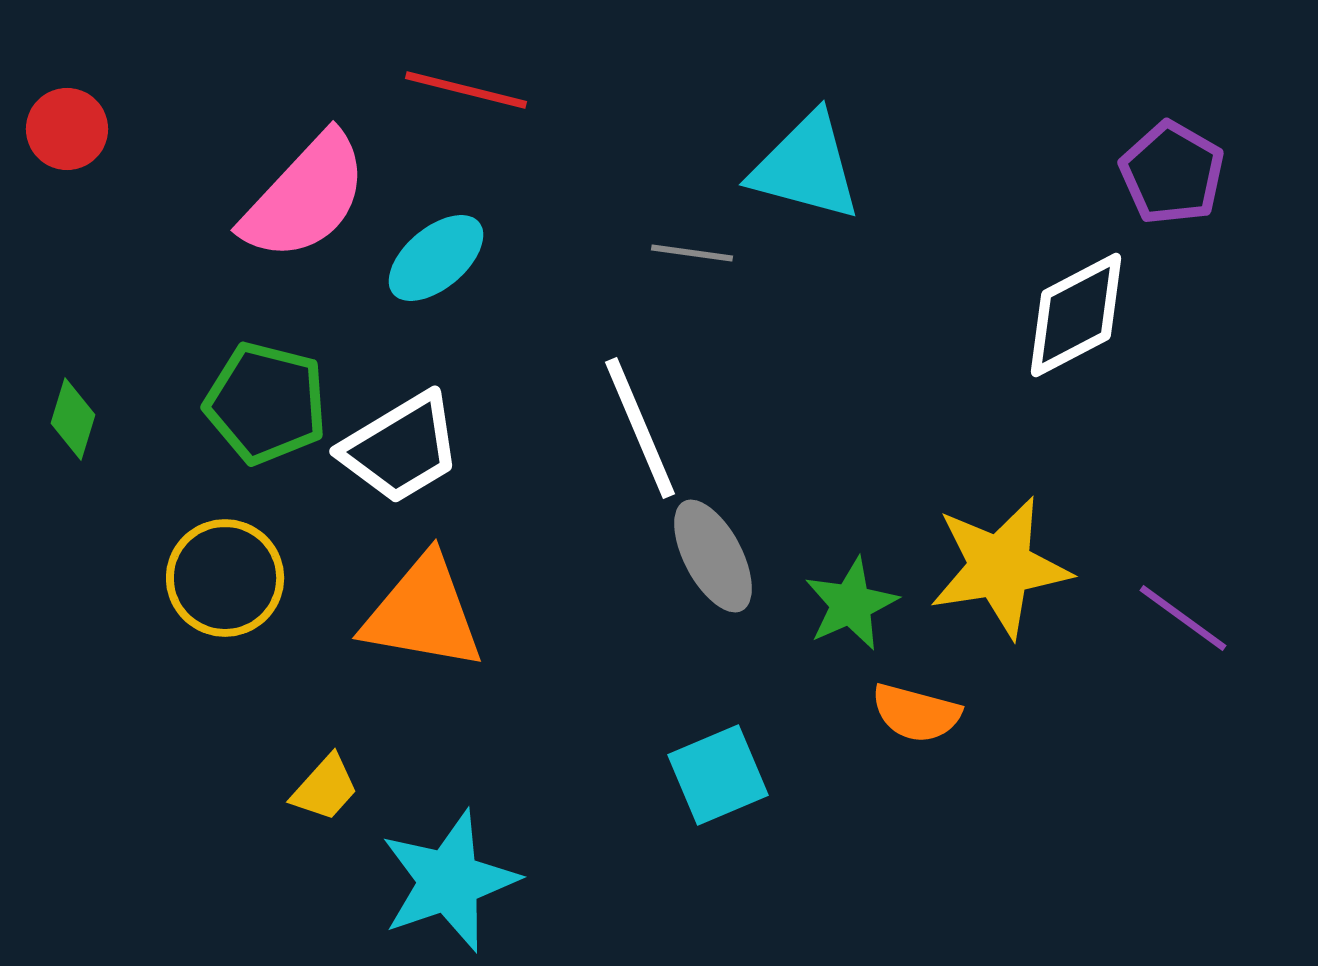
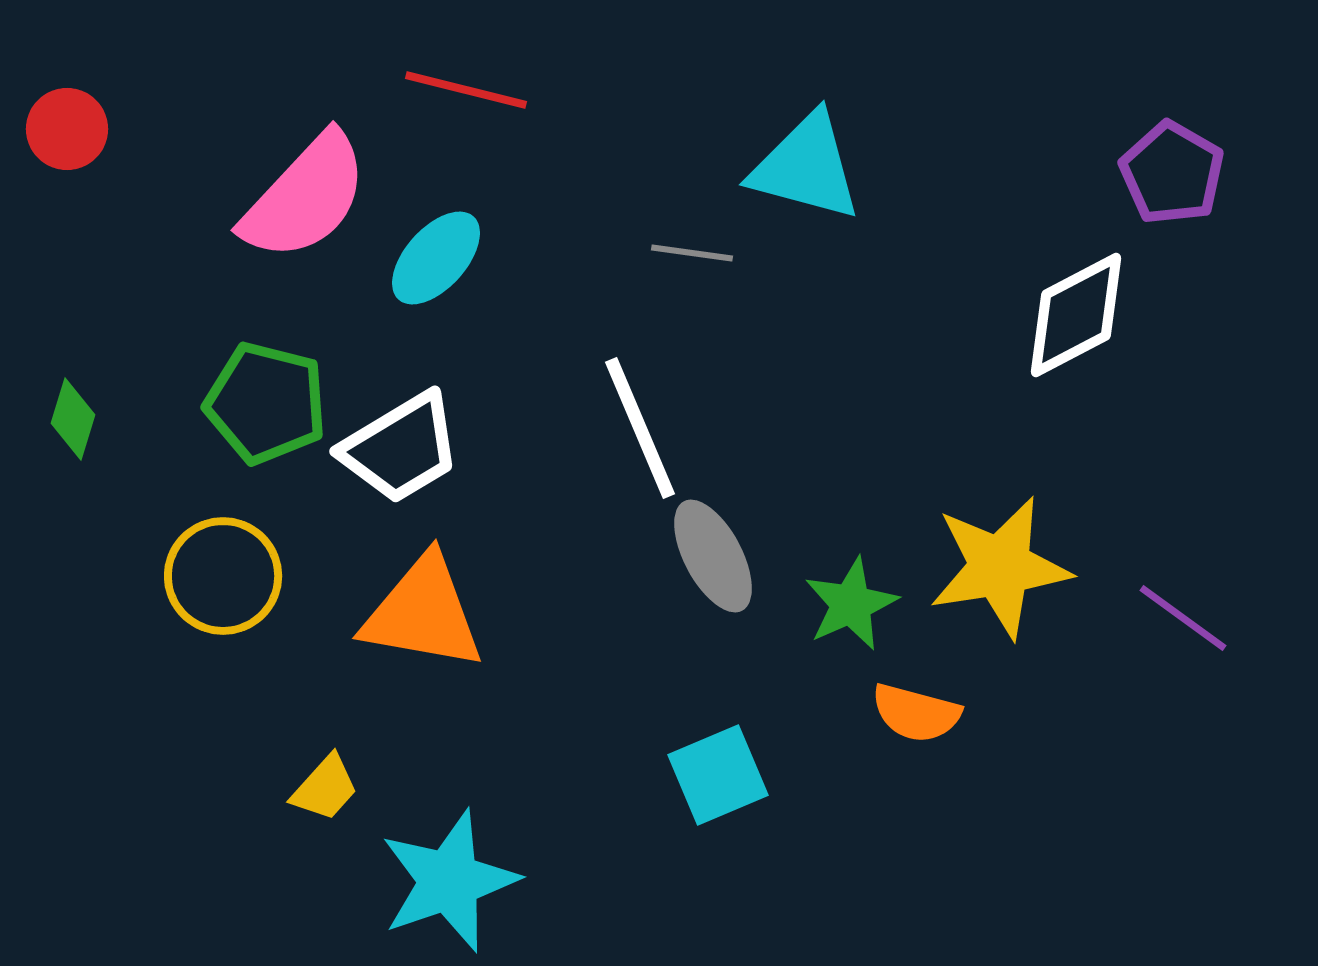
cyan ellipse: rotated 8 degrees counterclockwise
yellow circle: moved 2 px left, 2 px up
